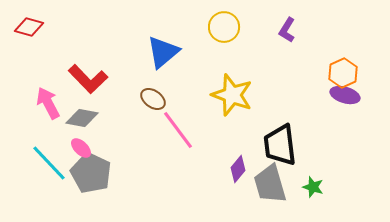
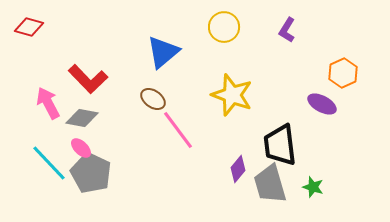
purple ellipse: moved 23 px left, 9 px down; rotated 12 degrees clockwise
